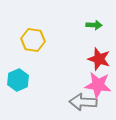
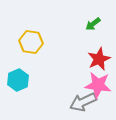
green arrow: moved 1 px left, 1 px up; rotated 140 degrees clockwise
yellow hexagon: moved 2 px left, 2 px down
red star: rotated 30 degrees clockwise
gray arrow: rotated 28 degrees counterclockwise
